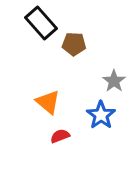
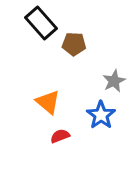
gray star: rotated 10 degrees clockwise
